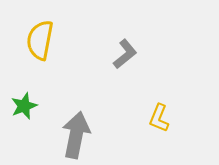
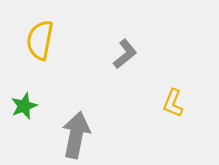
yellow L-shape: moved 14 px right, 15 px up
